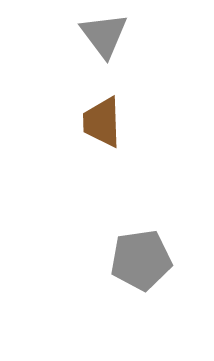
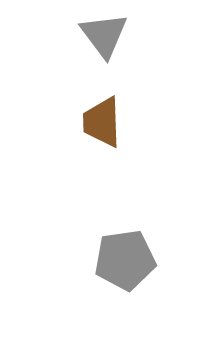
gray pentagon: moved 16 px left
